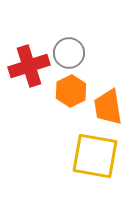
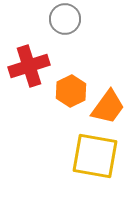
gray circle: moved 4 px left, 34 px up
orange trapezoid: rotated 135 degrees counterclockwise
